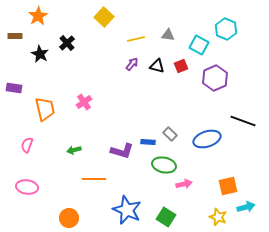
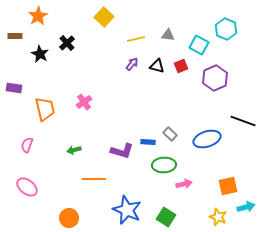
green ellipse: rotated 15 degrees counterclockwise
pink ellipse: rotated 30 degrees clockwise
